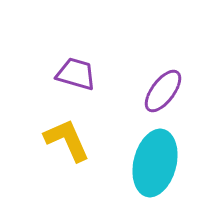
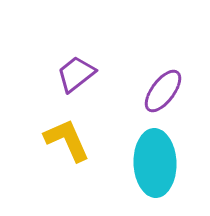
purple trapezoid: rotated 54 degrees counterclockwise
cyan ellipse: rotated 16 degrees counterclockwise
